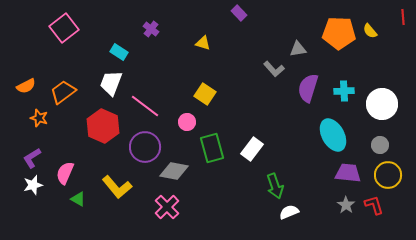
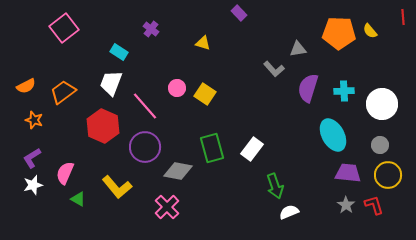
pink line: rotated 12 degrees clockwise
orange star: moved 5 px left, 2 px down
pink circle: moved 10 px left, 34 px up
gray diamond: moved 4 px right
